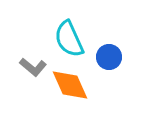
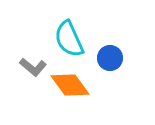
blue circle: moved 1 px right, 1 px down
orange diamond: rotated 12 degrees counterclockwise
